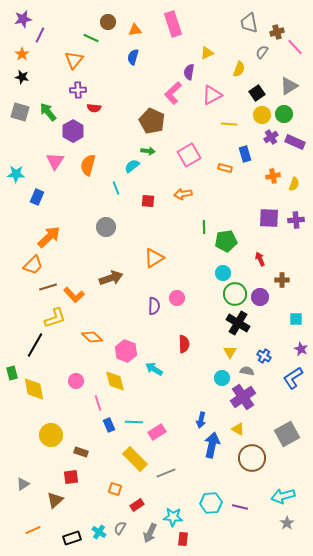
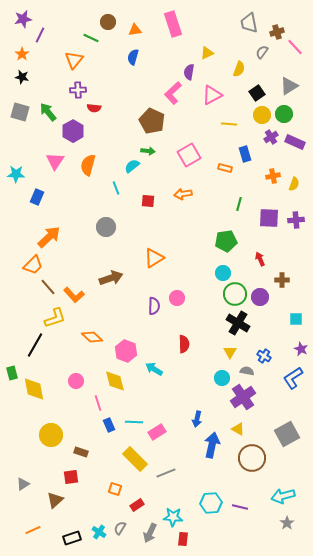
green line at (204, 227): moved 35 px right, 23 px up; rotated 16 degrees clockwise
brown line at (48, 287): rotated 66 degrees clockwise
blue arrow at (201, 420): moved 4 px left, 1 px up
